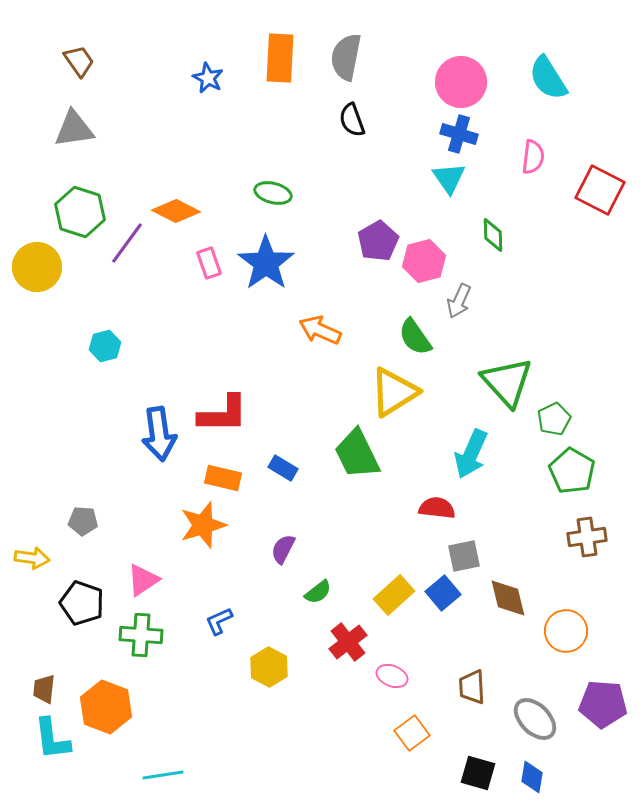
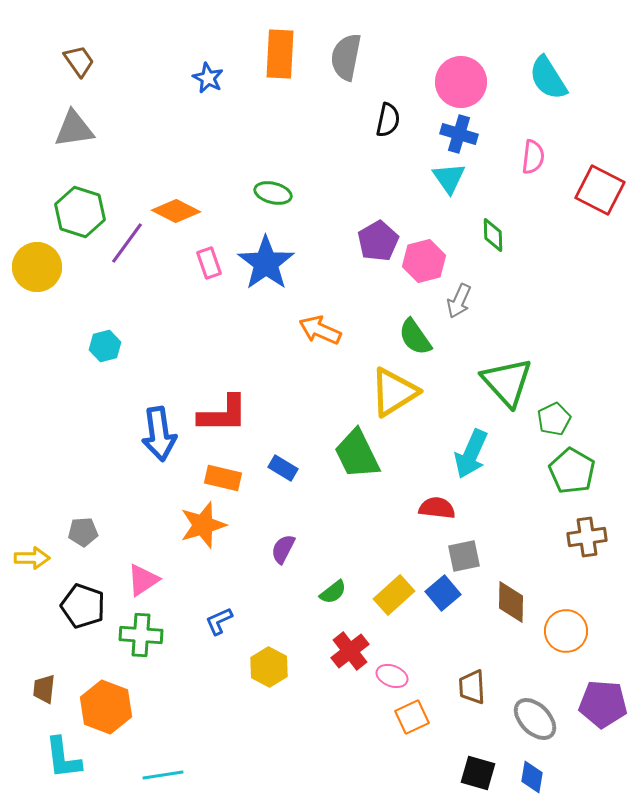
orange rectangle at (280, 58): moved 4 px up
black semicircle at (352, 120): moved 36 px right; rotated 148 degrees counterclockwise
gray pentagon at (83, 521): moved 11 px down; rotated 8 degrees counterclockwise
yellow arrow at (32, 558): rotated 8 degrees counterclockwise
green semicircle at (318, 592): moved 15 px right
brown diamond at (508, 598): moved 3 px right, 4 px down; rotated 15 degrees clockwise
black pentagon at (82, 603): moved 1 px right, 3 px down
red cross at (348, 642): moved 2 px right, 9 px down
orange square at (412, 733): moved 16 px up; rotated 12 degrees clockwise
cyan L-shape at (52, 739): moved 11 px right, 19 px down
